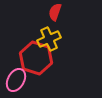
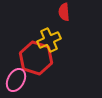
red semicircle: moved 9 px right; rotated 24 degrees counterclockwise
yellow cross: moved 1 px down
